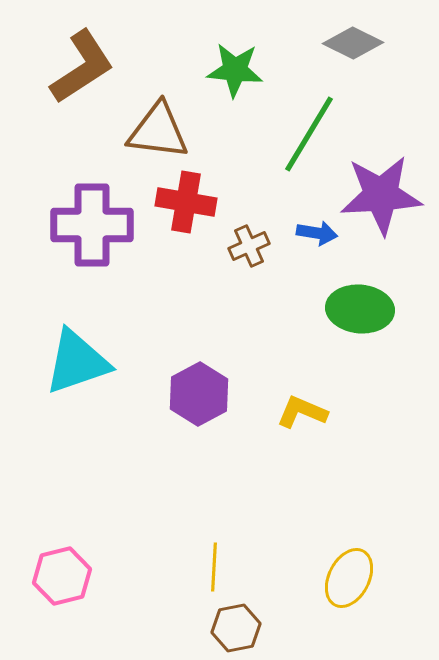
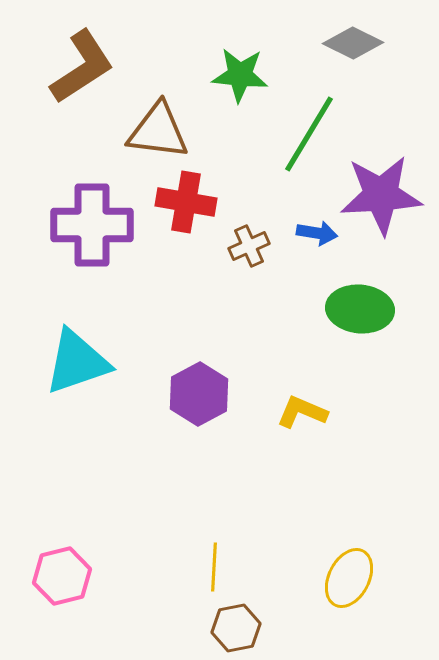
green star: moved 5 px right, 5 px down
